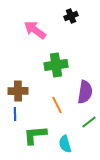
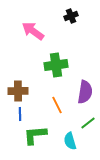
pink arrow: moved 2 px left, 1 px down
blue line: moved 5 px right
green line: moved 1 px left, 1 px down
cyan semicircle: moved 5 px right, 3 px up
